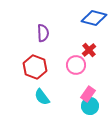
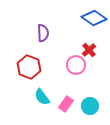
blue diamond: rotated 20 degrees clockwise
red hexagon: moved 6 px left
pink rectangle: moved 22 px left, 10 px down
